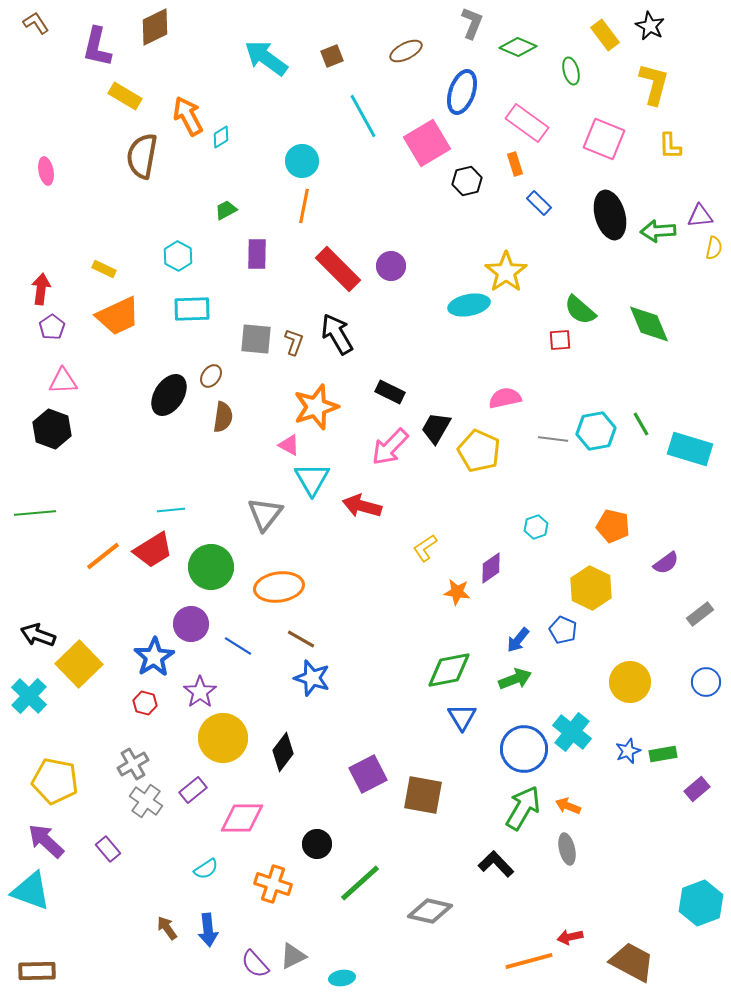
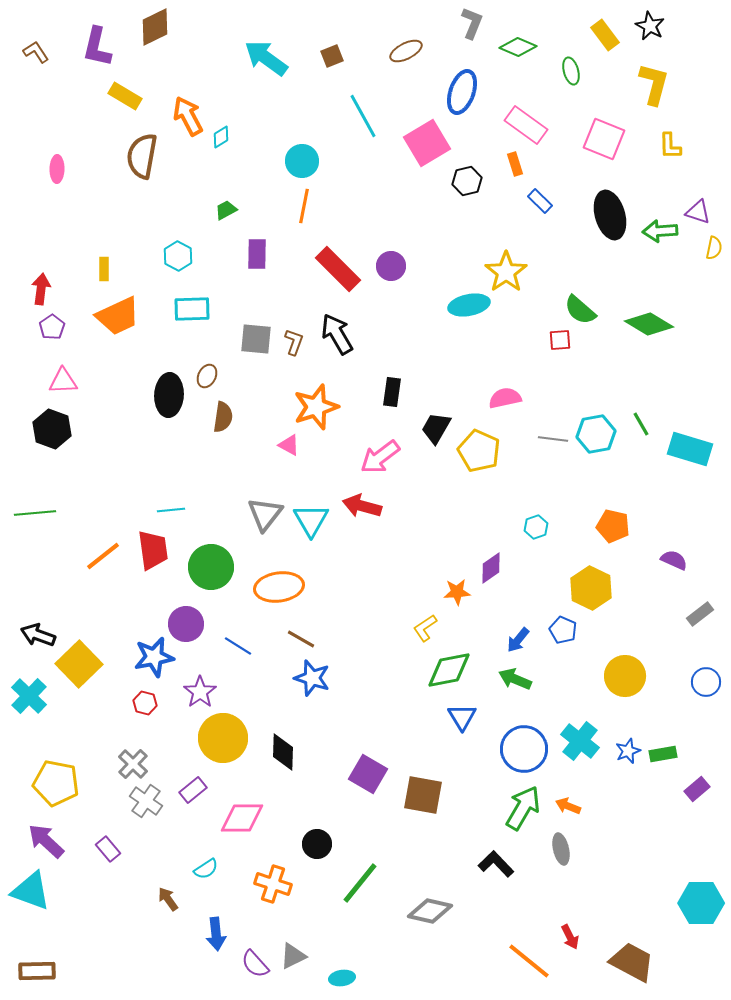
brown L-shape at (36, 23): moved 29 px down
pink rectangle at (527, 123): moved 1 px left, 2 px down
pink ellipse at (46, 171): moved 11 px right, 2 px up; rotated 12 degrees clockwise
blue rectangle at (539, 203): moved 1 px right, 2 px up
purple triangle at (700, 216): moved 2 px left, 4 px up; rotated 24 degrees clockwise
green arrow at (658, 231): moved 2 px right
yellow rectangle at (104, 269): rotated 65 degrees clockwise
green diamond at (649, 324): rotated 36 degrees counterclockwise
brown ellipse at (211, 376): moved 4 px left; rotated 10 degrees counterclockwise
black rectangle at (390, 392): moved 2 px right; rotated 72 degrees clockwise
black ellipse at (169, 395): rotated 30 degrees counterclockwise
cyan hexagon at (596, 431): moved 3 px down
pink arrow at (390, 447): moved 10 px left, 10 px down; rotated 9 degrees clockwise
cyan triangle at (312, 479): moved 1 px left, 41 px down
yellow L-shape at (425, 548): moved 80 px down
red trapezoid at (153, 550): rotated 66 degrees counterclockwise
purple semicircle at (666, 563): moved 8 px right, 3 px up; rotated 120 degrees counterclockwise
orange star at (457, 592): rotated 12 degrees counterclockwise
purple circle at (191, 624): moved 5 px left
blue star at (154, 657): rotated 21 degrees clockwise
green arrow at (515, 679): rotated 136 degrees counterclockwise
yellow circle at (630, 682): moved 5 px left, 6 px up
cyan cross at (572, 732): moved 8 px right, 9 px down
black diamond at (283, 752): rotated 36 degrees counterclockwise
gray cross at (133, 764): rotated 16 degrees counterclockwise
purple square at (368, 774): rotated 33 degrees counterclockwise
yellow pentagon at (55, 781): moved 1 px right, 2 px down
gray ellipse at (567, 849): moved 6 px left
green line at (360, 883): rotated 9 degrees counterclockwise
cyan hexagon at (701, 903): rotated 21 degrees clockwise
brown arrow at (167, 928): moved 1 px right, 29 px up
blue arrow at (208, 930): moved 8 px right, 4 px down
red arrow at (570, 937): rotated 105 degrees counterclockwise
orange line at (529, 961): rotated 54 degrees clockwise
